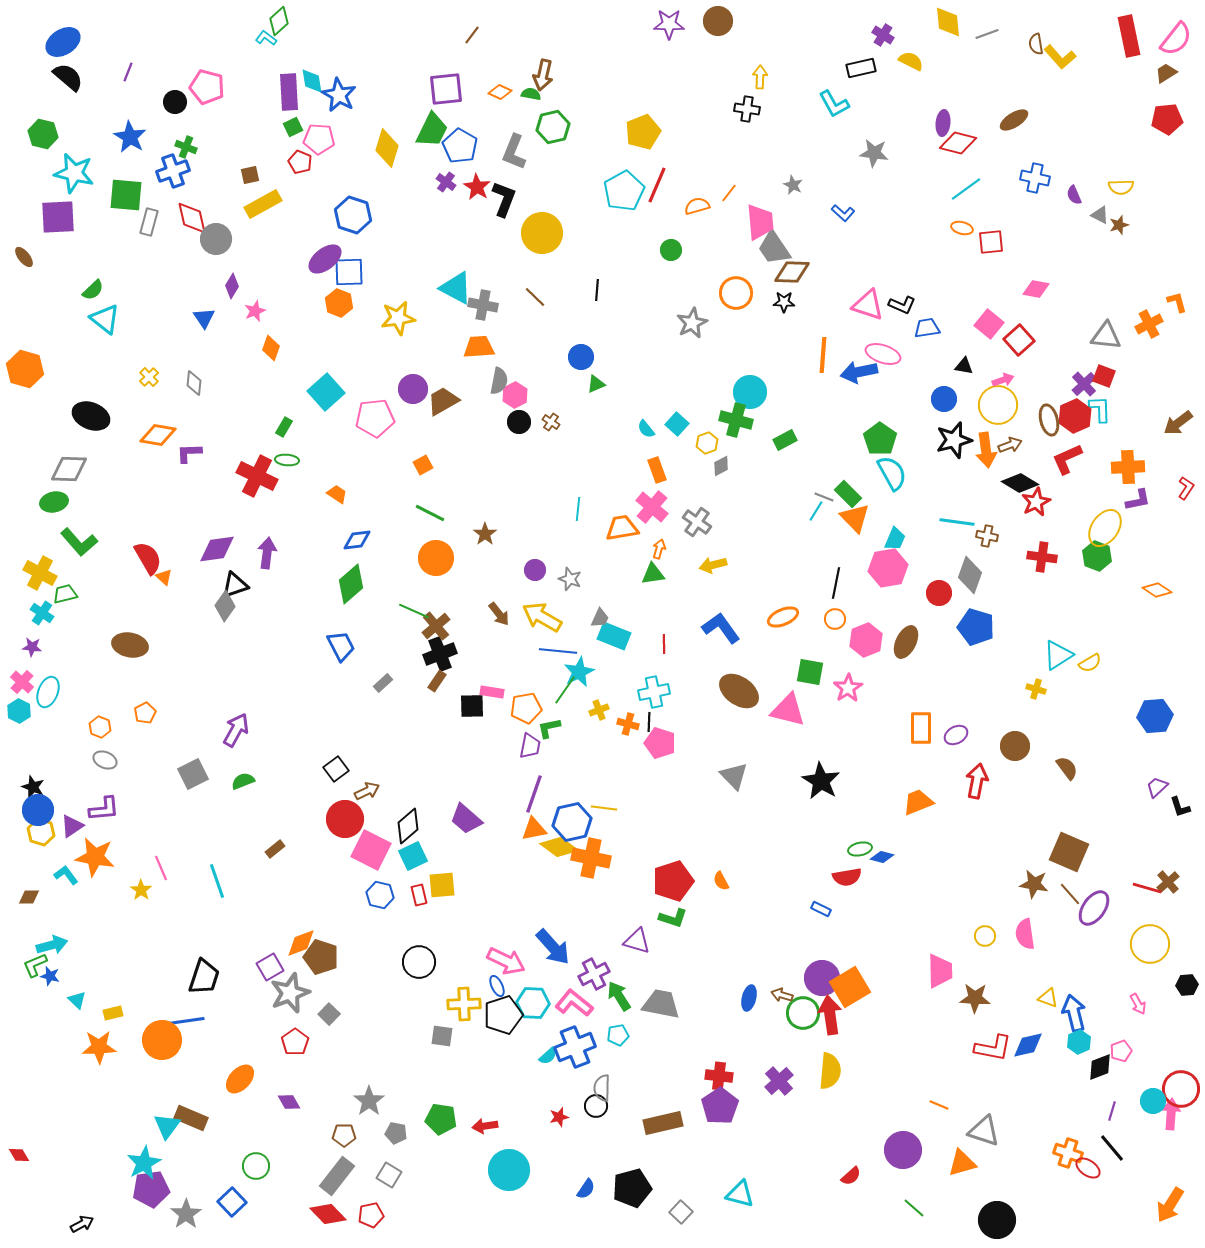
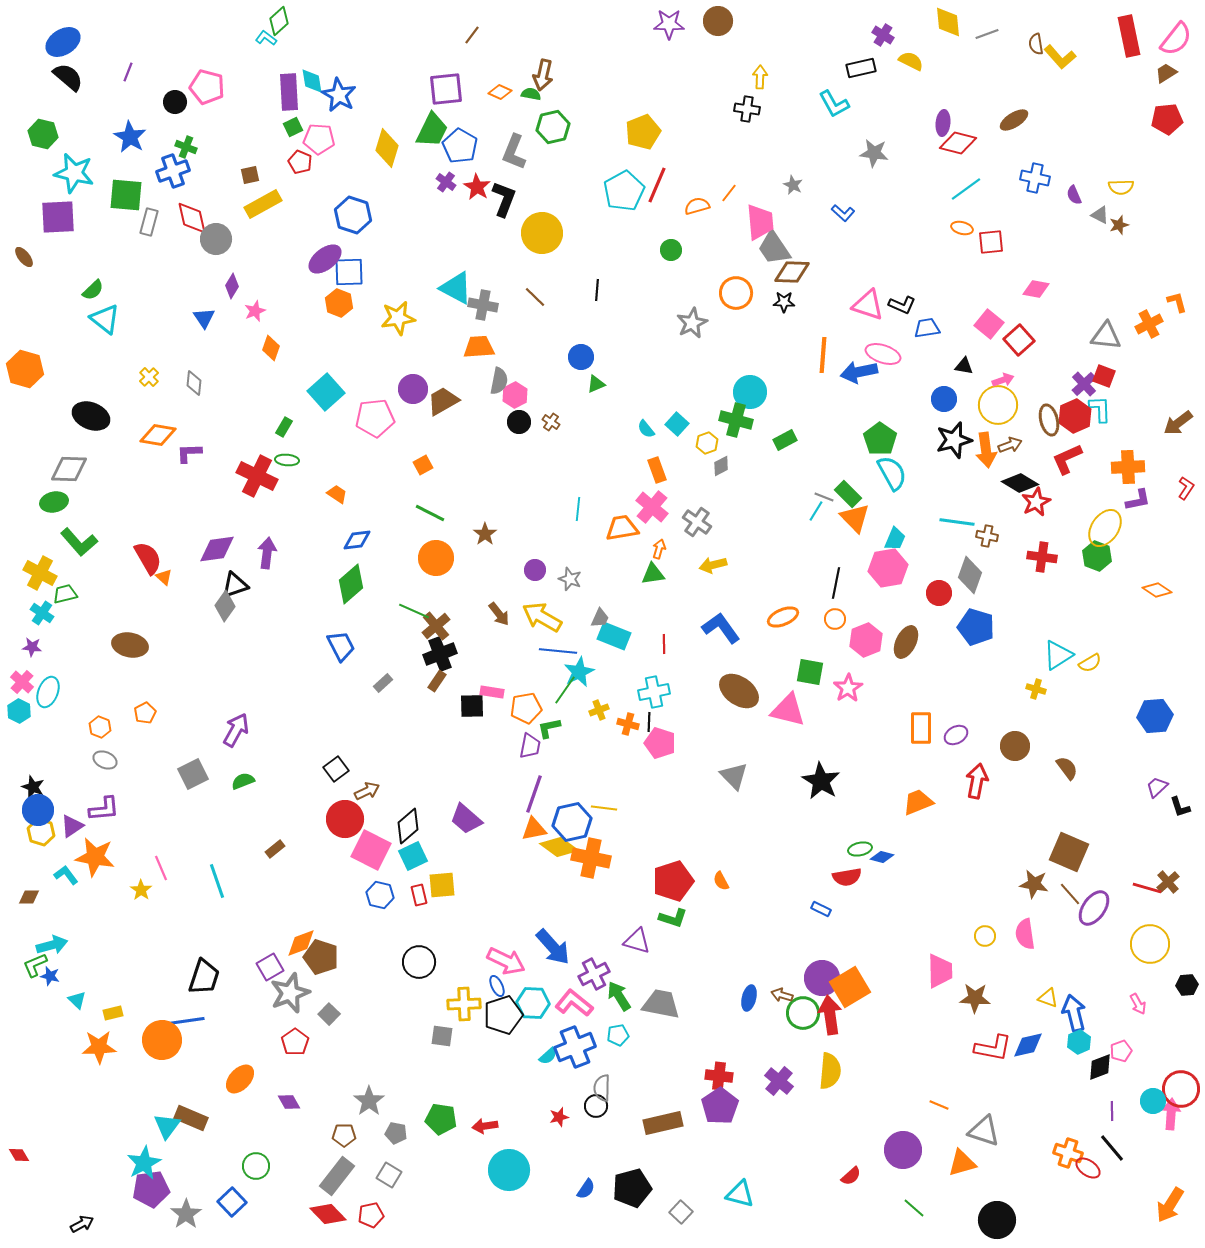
purple cross at (779, 1081): rotated 8 degrees counterclockwise
purple line at (1112, 1111): rotated 18 degrees counterclockwise
